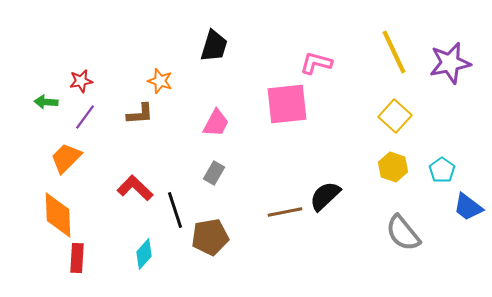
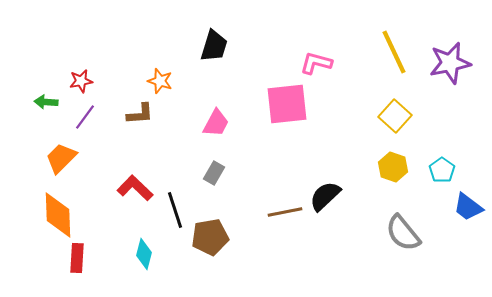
orange trapezoid: moved 5 px left
cyan diamond: rotated 28 degrees counterclockwise
